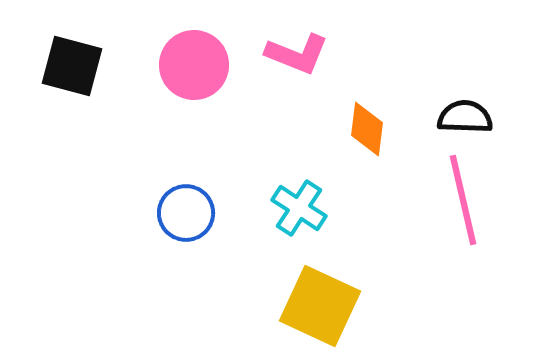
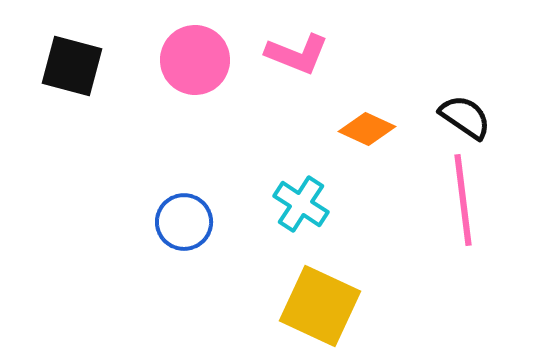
pink circle: moved 1 px right, 5 px up
black semicircle: rotated 32 degrees clockwise
orange diamond: rotated 72 degrees counterclockwise
pink line: rotated 6 degrees clockwise
cyan cross: moved 2 px right, 4 px up
blue circle: moved 2 px left, 9 px down
